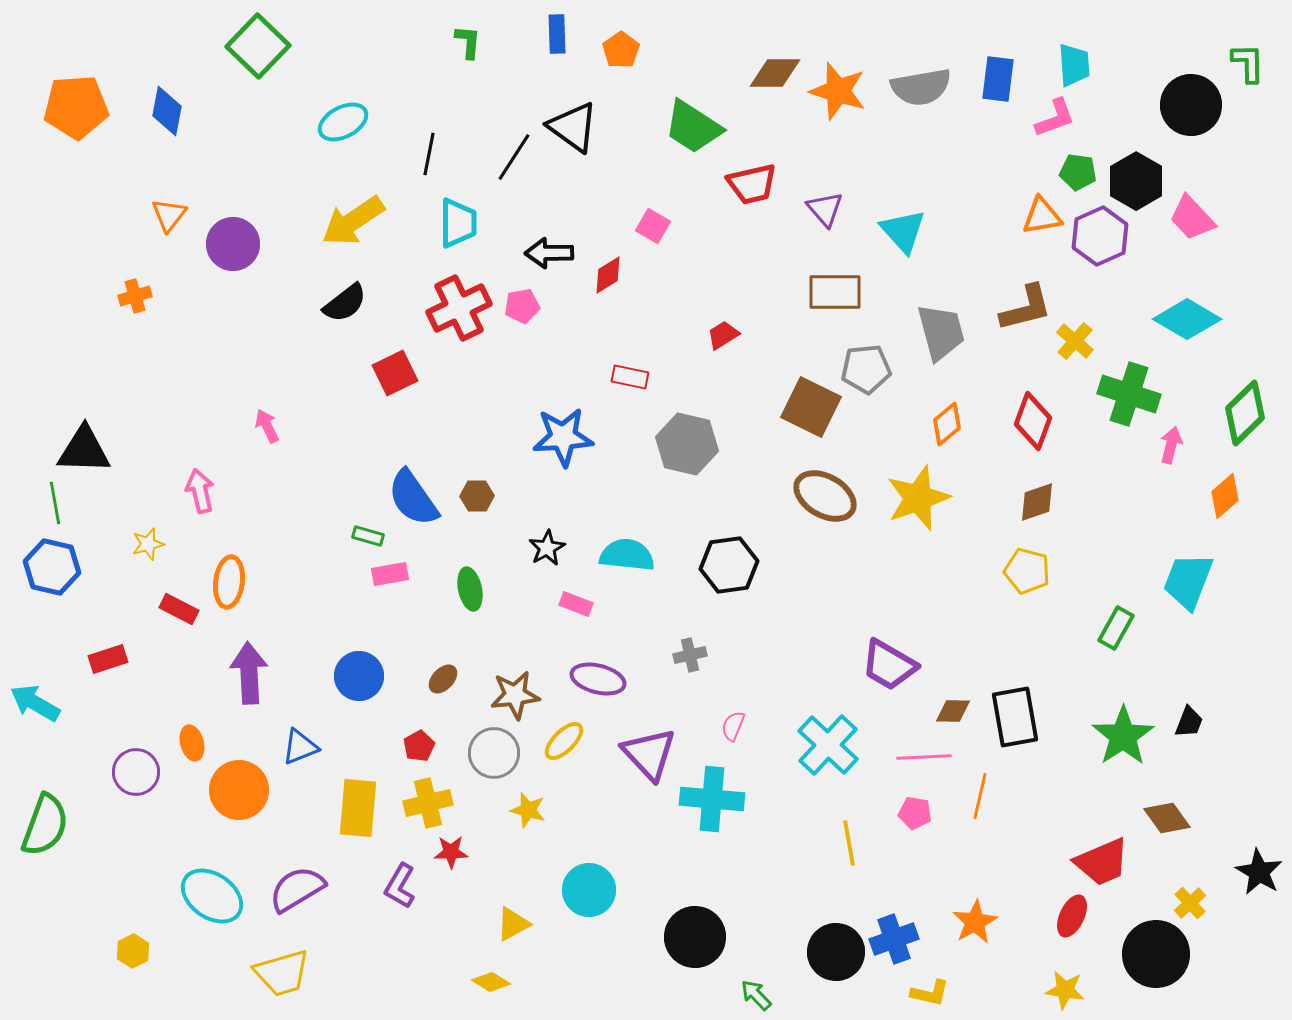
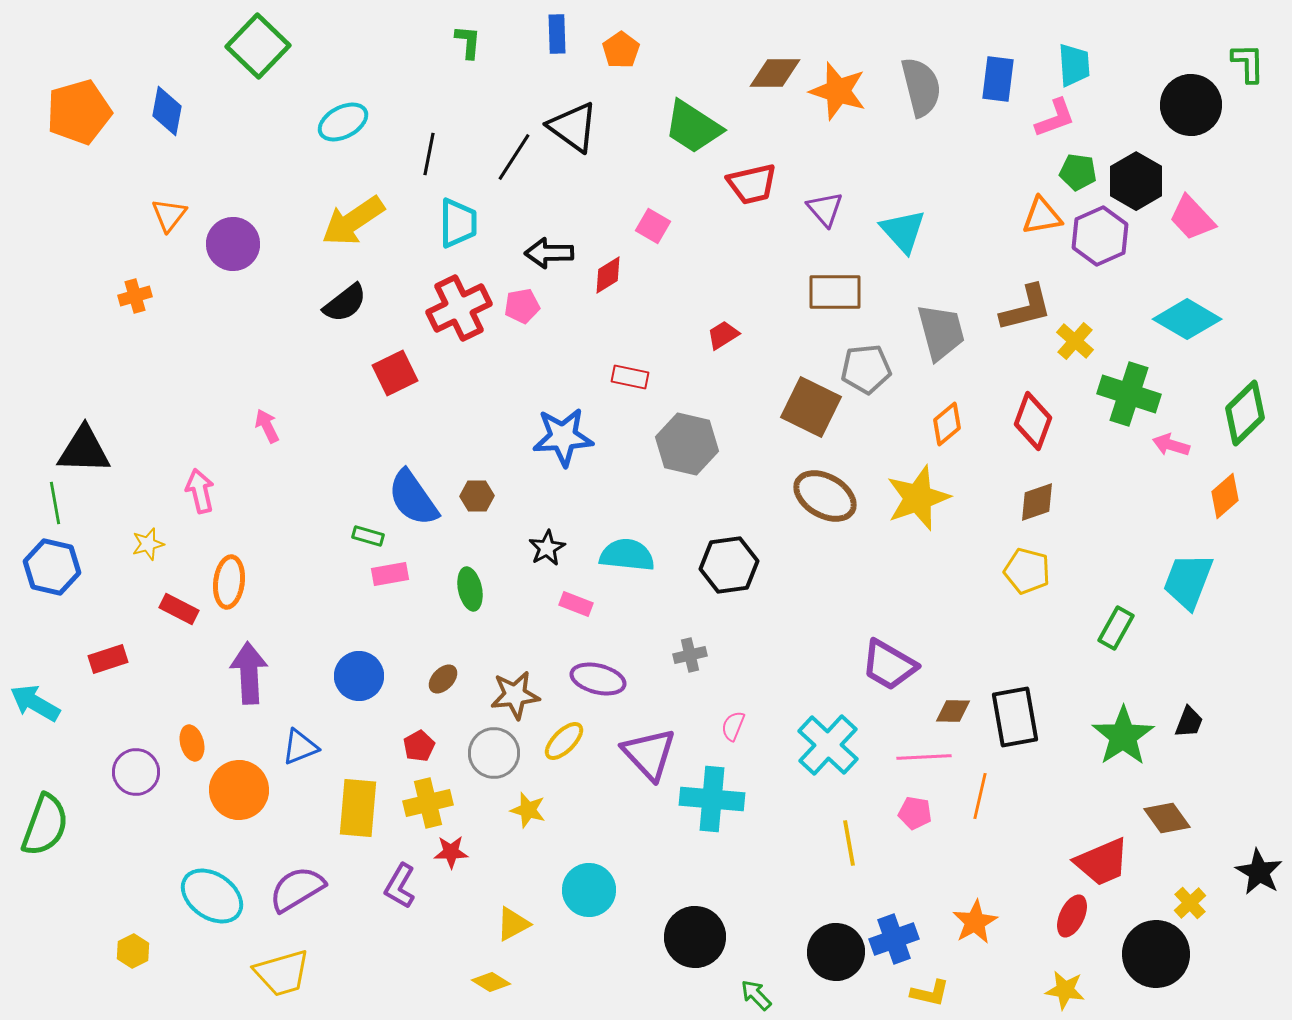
gray semicircle at (921, 87): rotated 94 degrees counterclockwise
orange pentagon at (76, 107): moved 3 px right, 5 px down; rotated 12 degrees counterclockwise
pink arrow at (1171, 445): rotated 87 degrees counterclockwise
